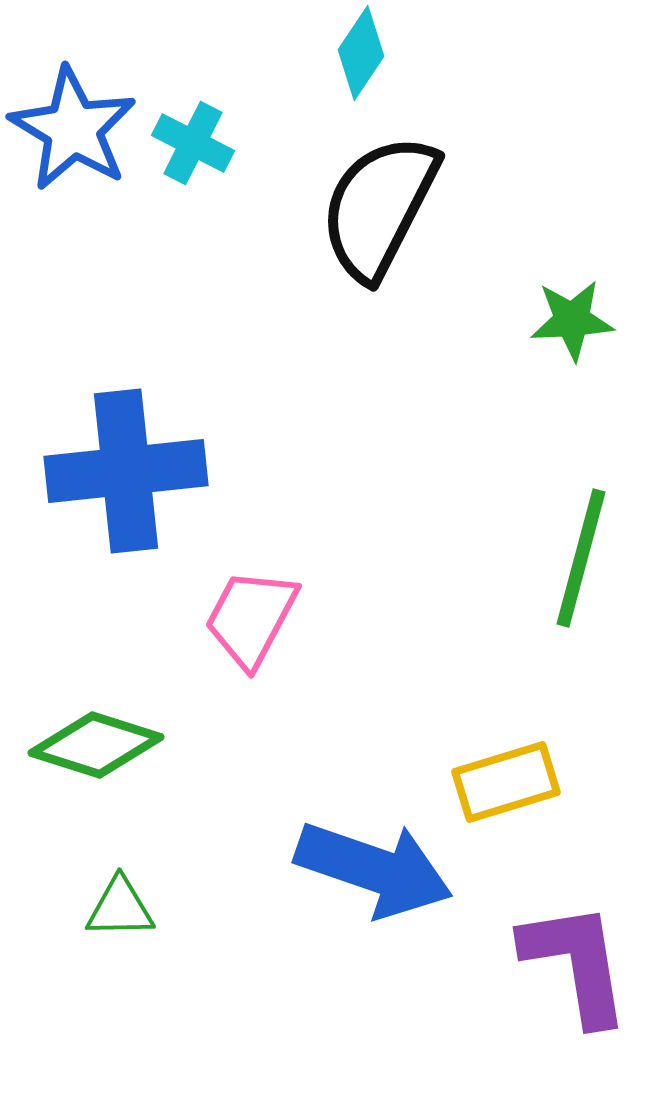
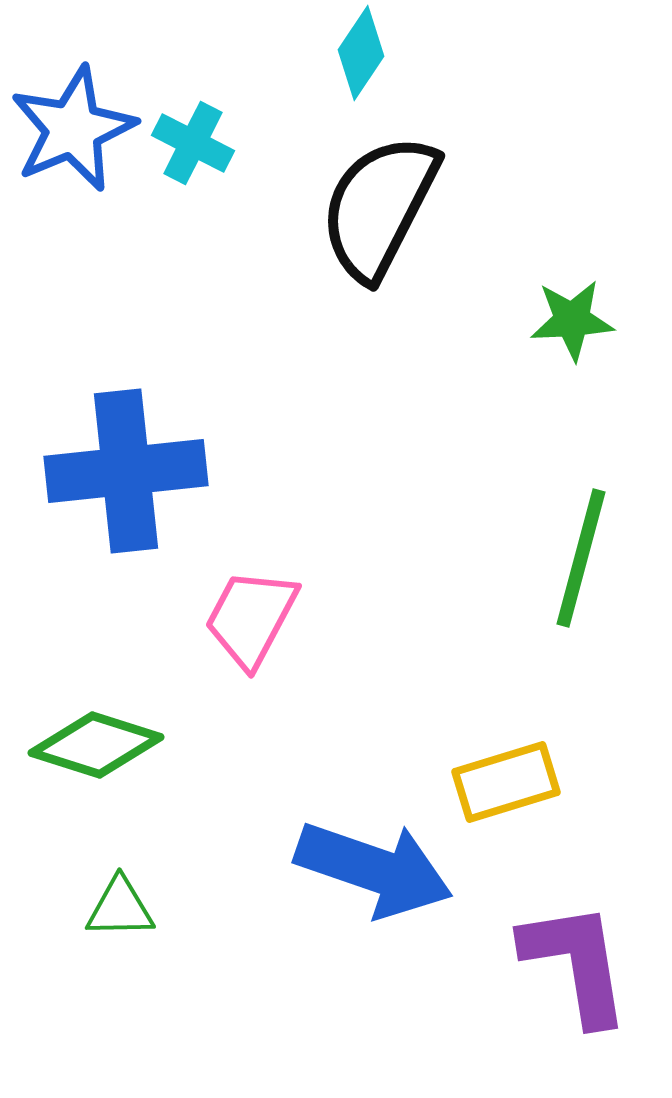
blue star: rotated 18 degrees clockwise
